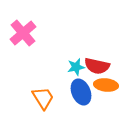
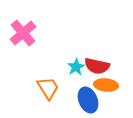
cyan star: rotated 18 degrees counterclockwise
blue ellipse: moved 7 px right, 8 px down
orange trapezoid: moved 5 px right, 10 px up
